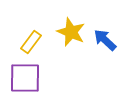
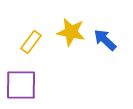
yellow star: rotated 12 degrees counterclockwise
purple square: moved 4 px left, 7 px down
